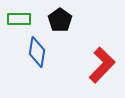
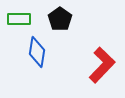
black pentagon: moved 1 px up
